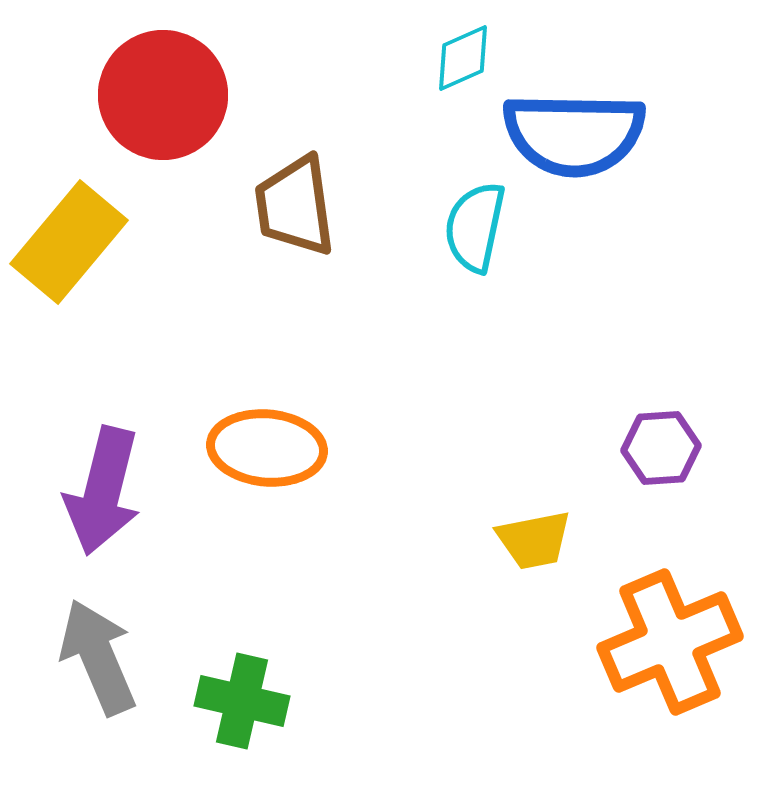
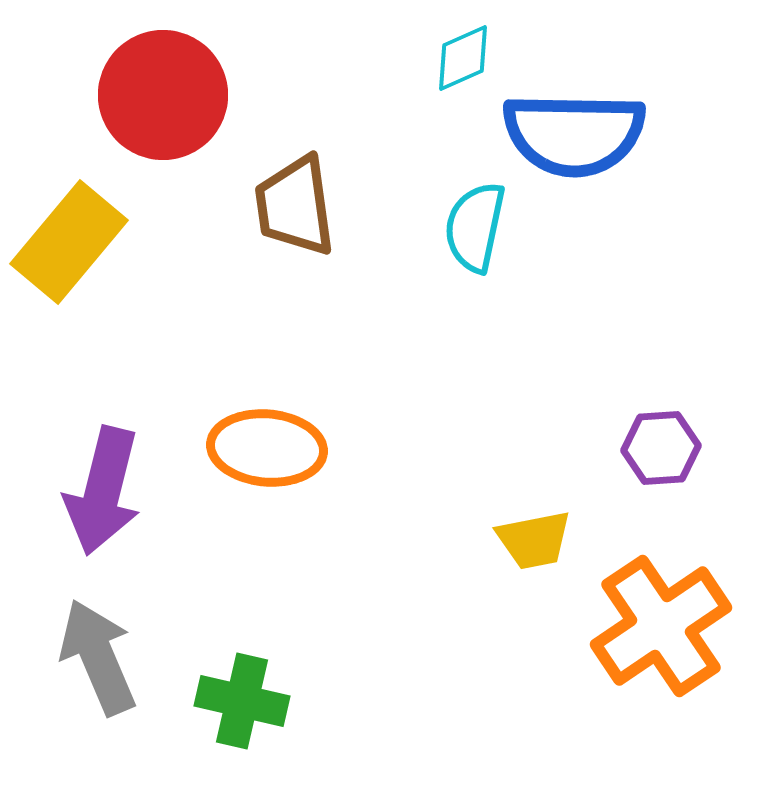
orange cross: moved 9 px left, 16 px up; rotated 11 degrees counterclockwise
